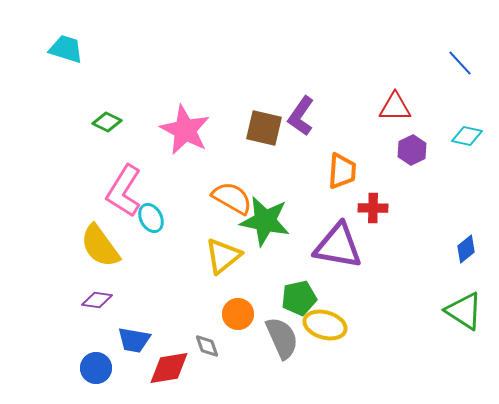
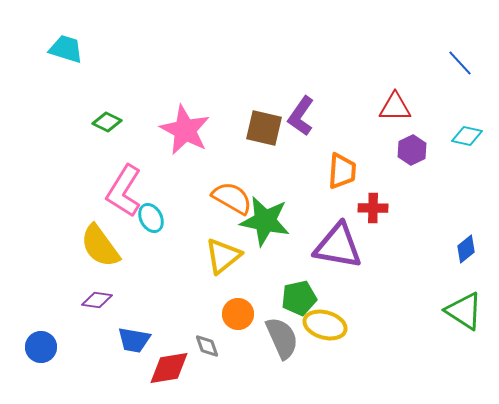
blue circle: moved 55 px left, 21 px up
